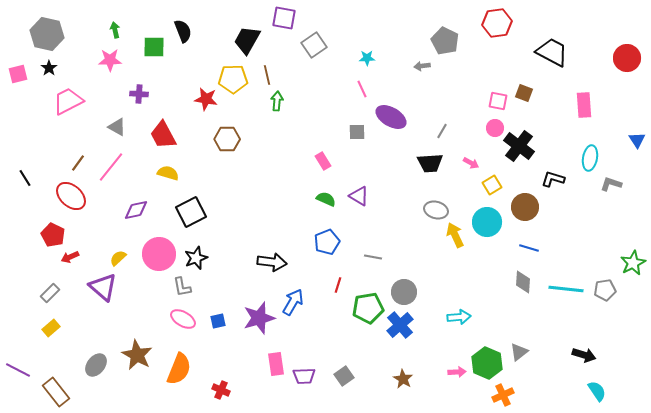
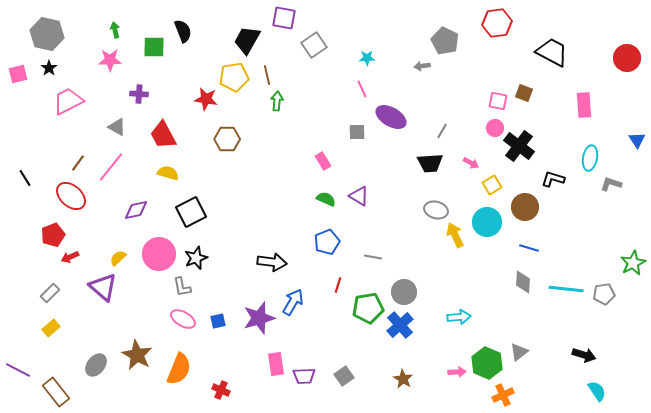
yellow pentagon at (233, 79): moved 1 px right, 2 px up; rotated 8 degrees counterclockwise
red pentagon at (53, 235): rotated 25 degrees clockwise
gray pentagon at (605, 290): moved 1 px left, 4 px down
